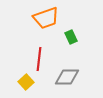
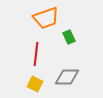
green rectangle: moved 2 px left
red line: moved 3 px left, 5 px up
yellow square: moved 9 px right, 2 px down; rotated 21 degrees counterclockwise
